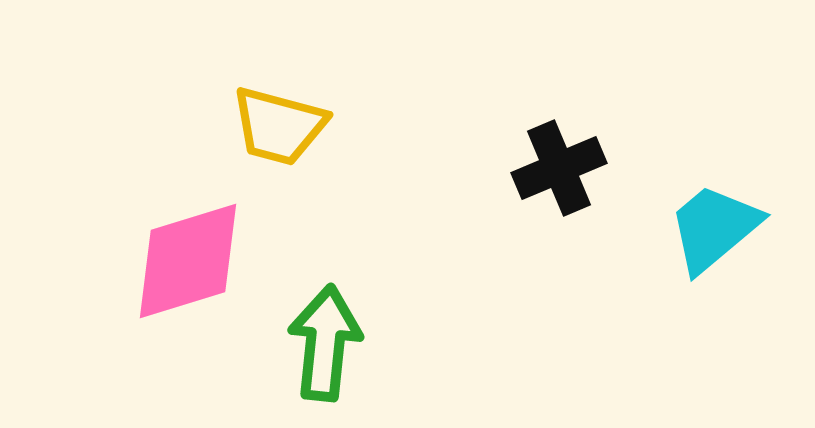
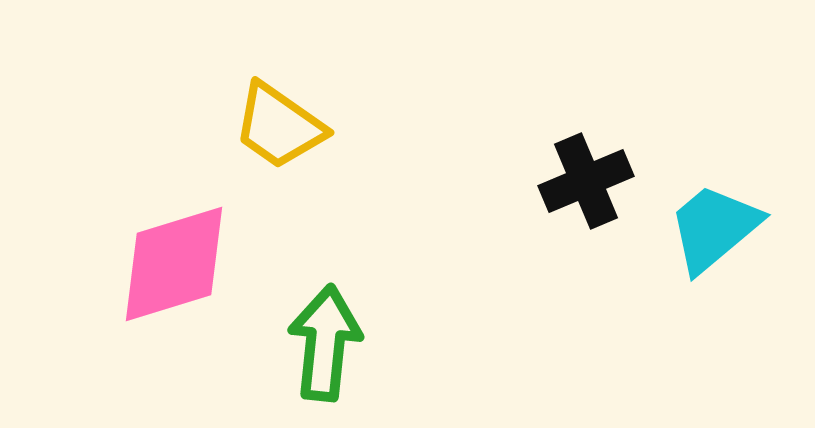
yellow trapezoid: rotated 20 degrees clockwise
black cross: moved 27 px right, 13 px down
pink diamond: moved 14 px left, 3 px down
